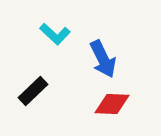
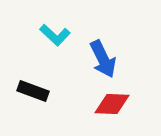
cyan L-shape: moved 1 px down
black rectangle: rotated 64 degrees clockwise
